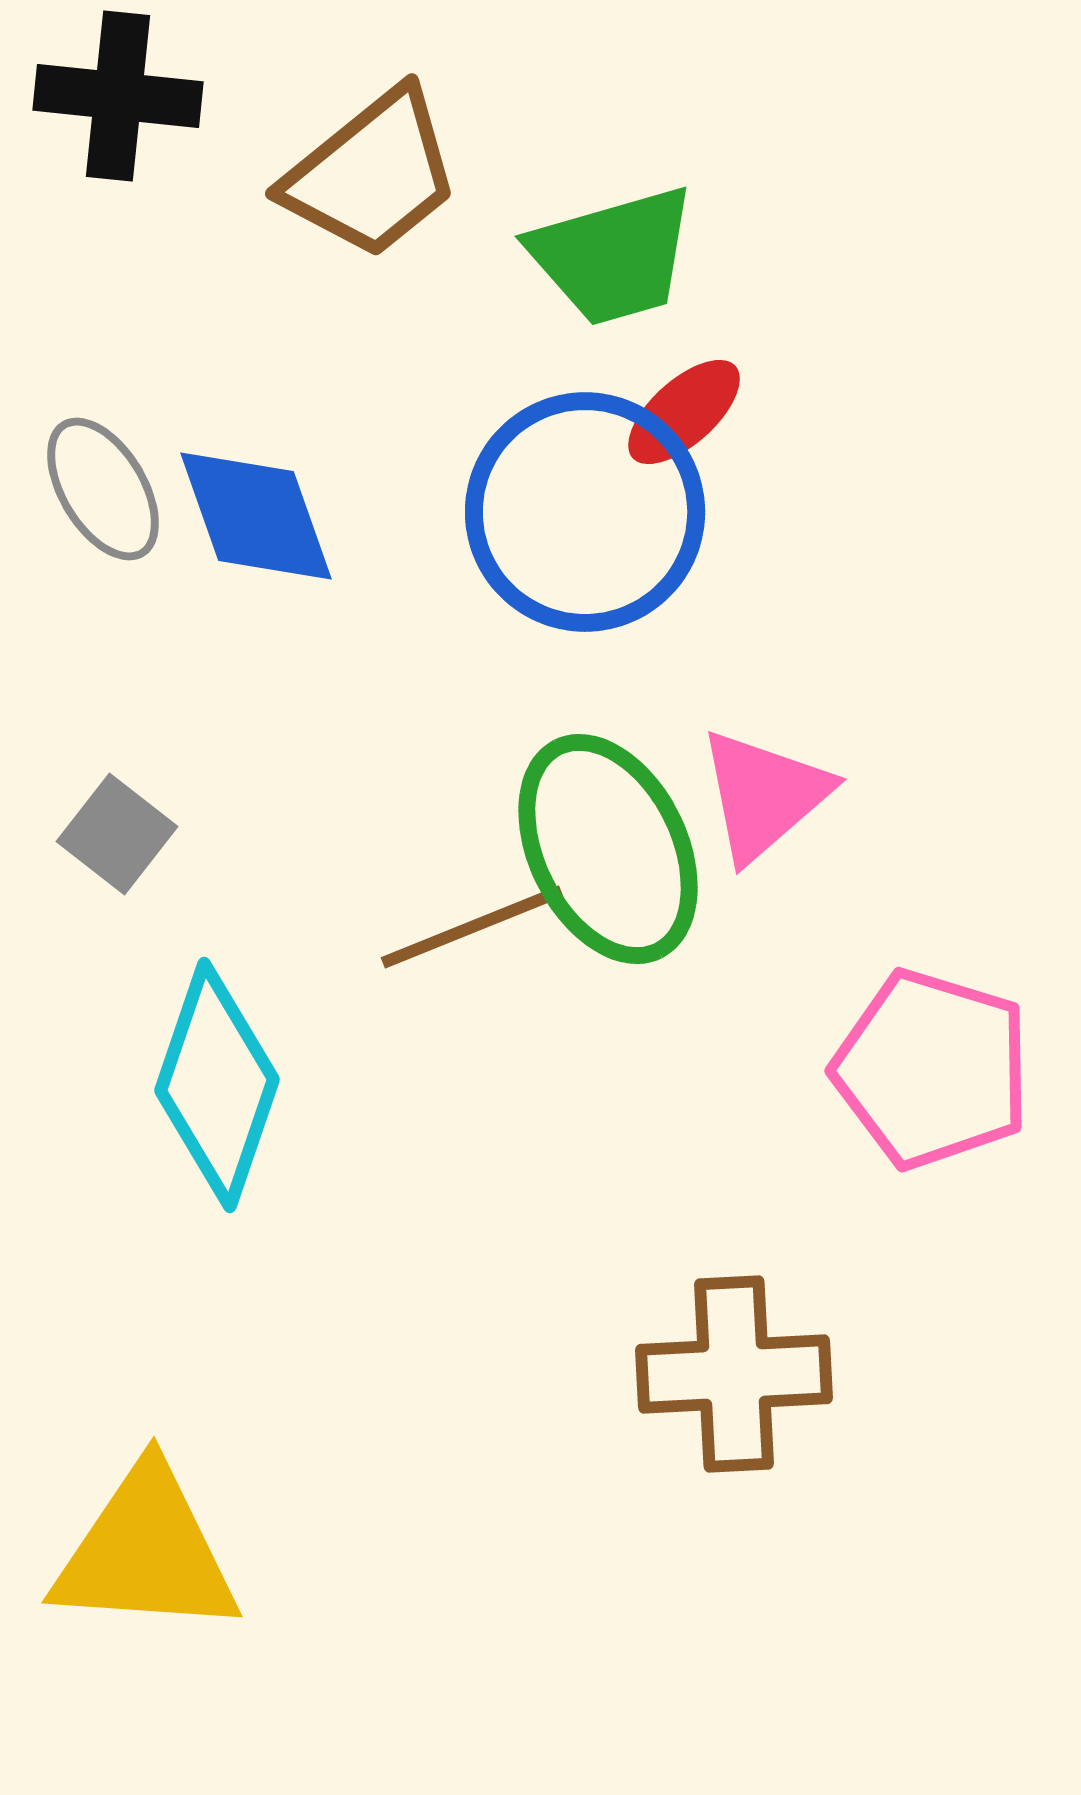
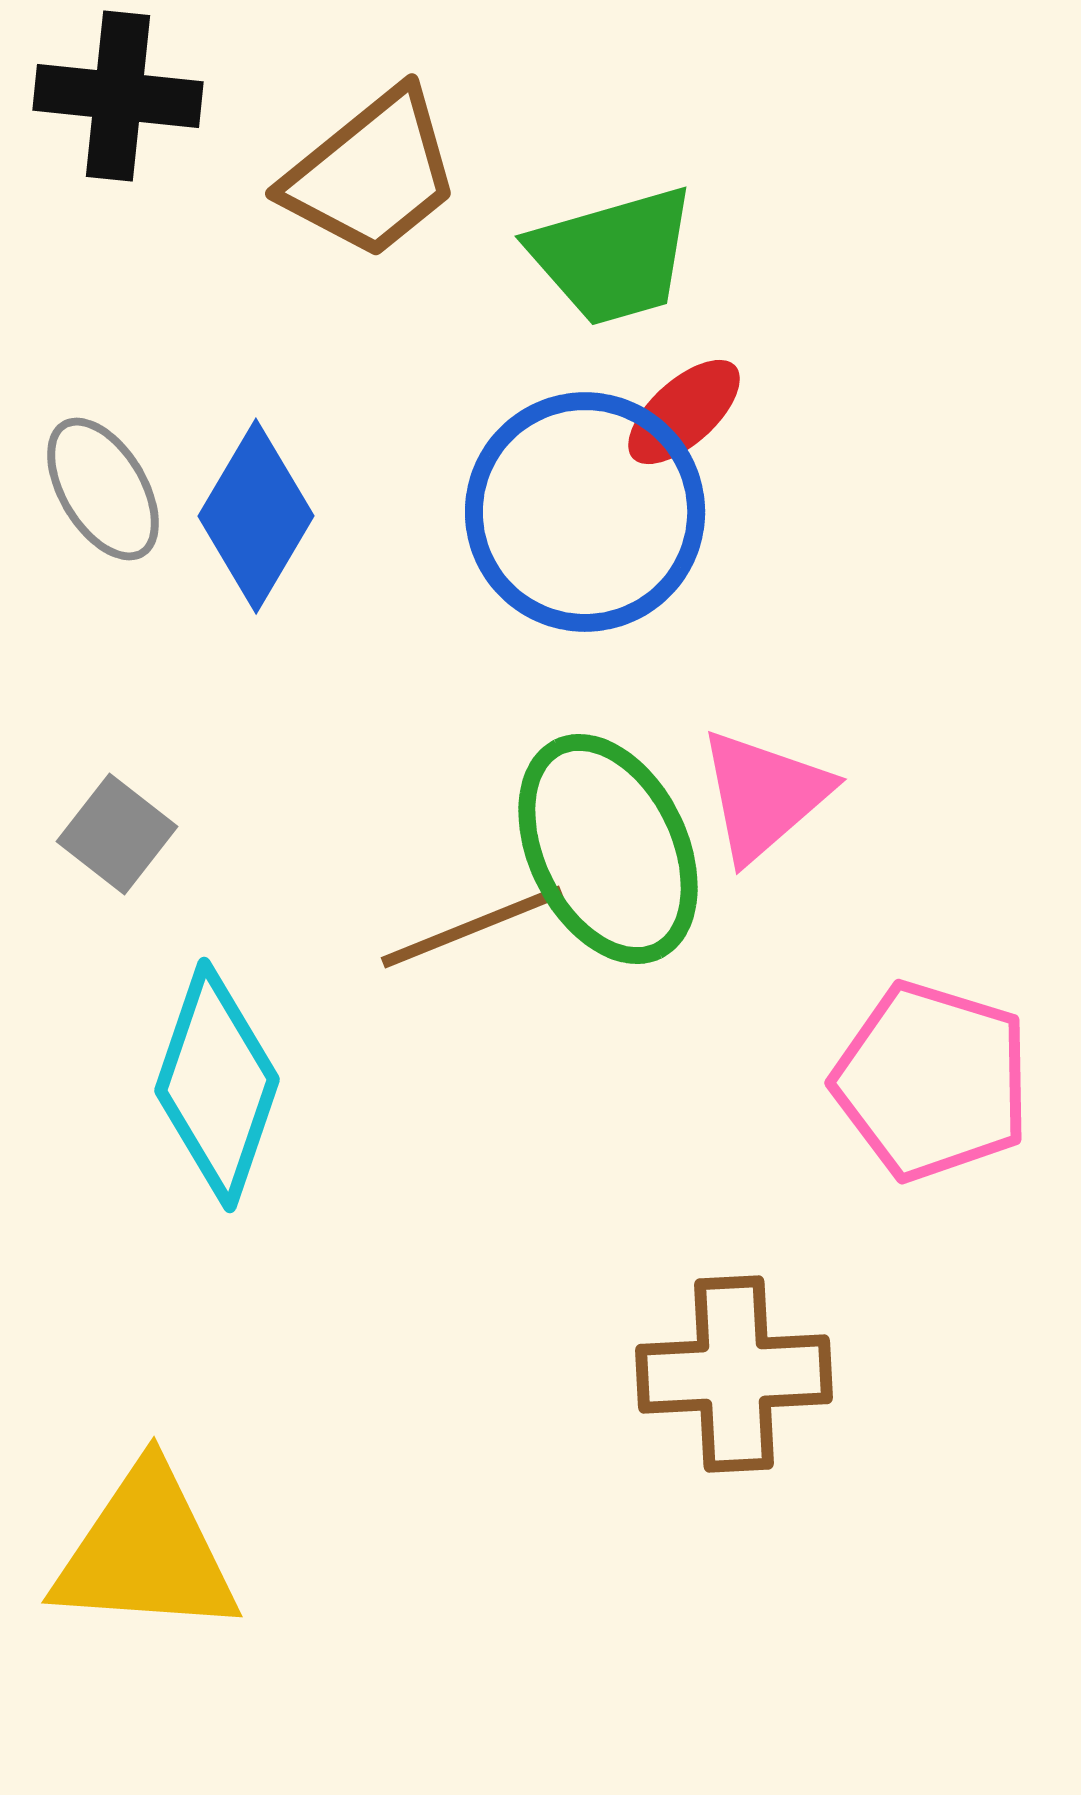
blue diamond: rotated 50 degrees clockwise
pink pentagon: moved 12 px down
